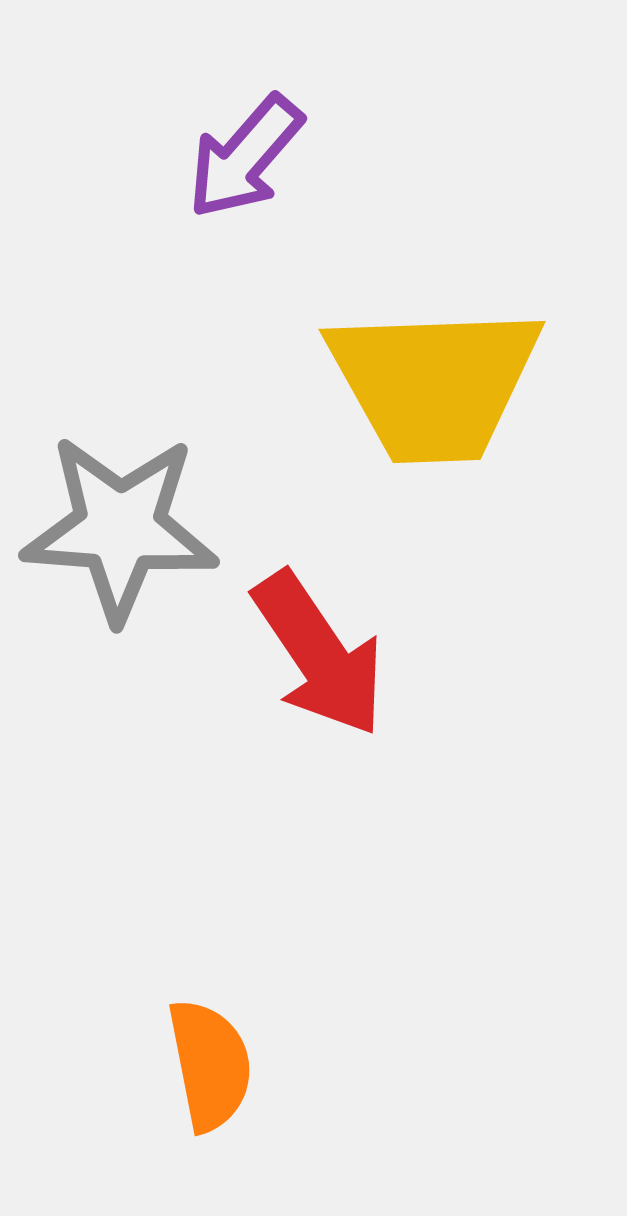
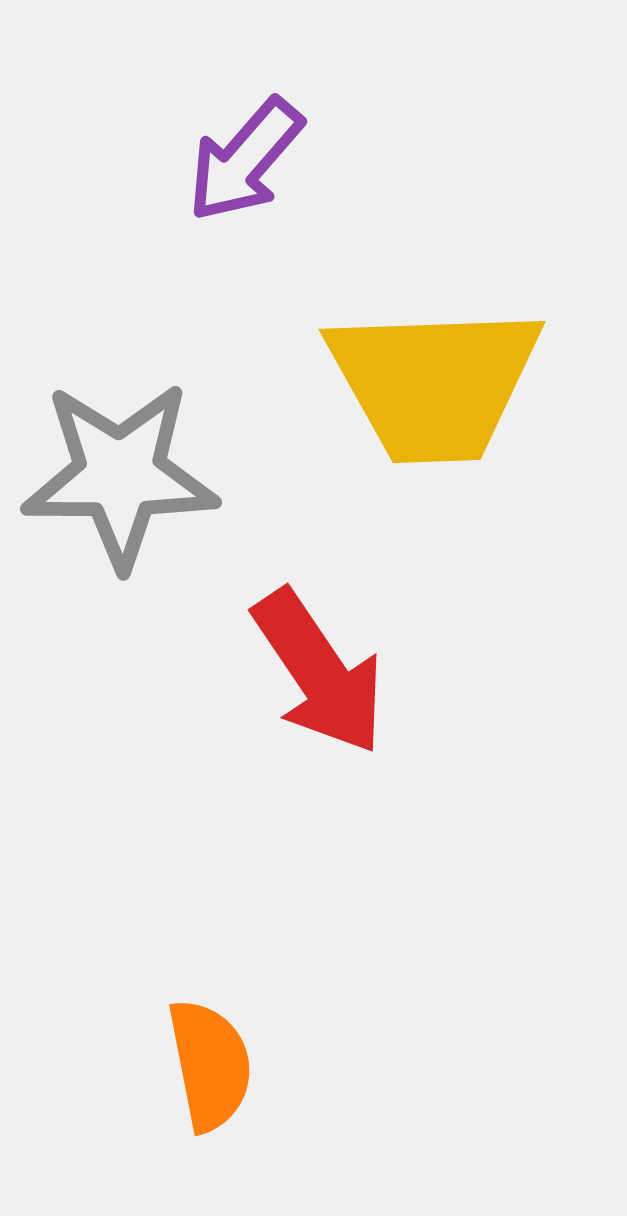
purple arrow: moved 3 px down
gray star: moved 53 px up; rotated 4 degrees counterclockwise
red arrow: moved 18 px down
